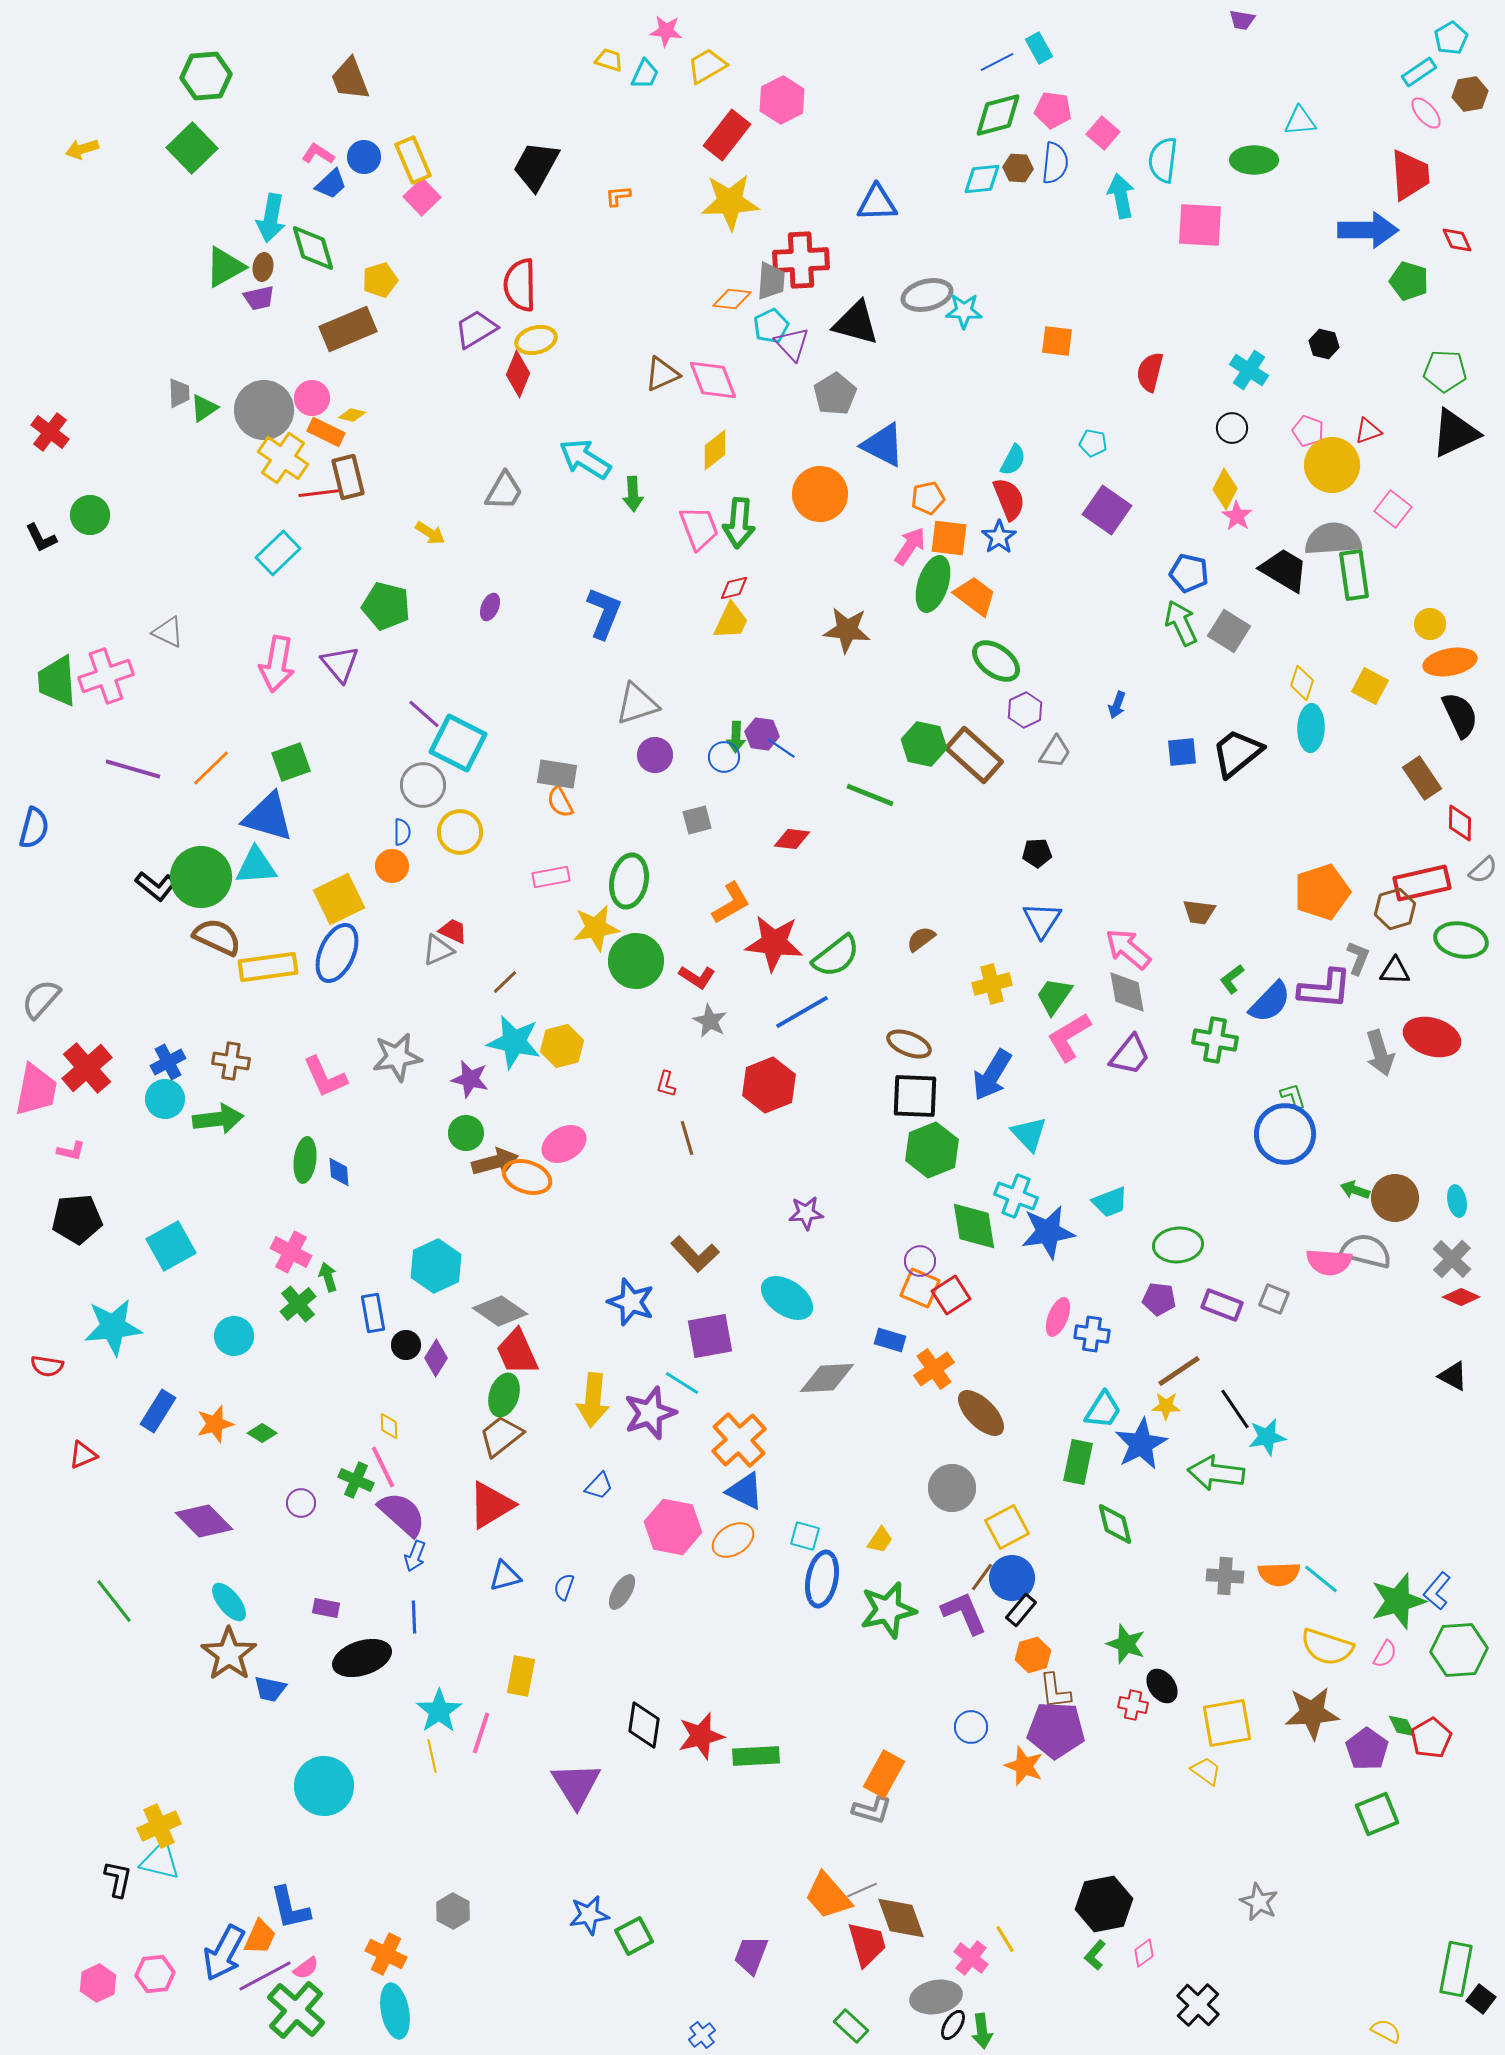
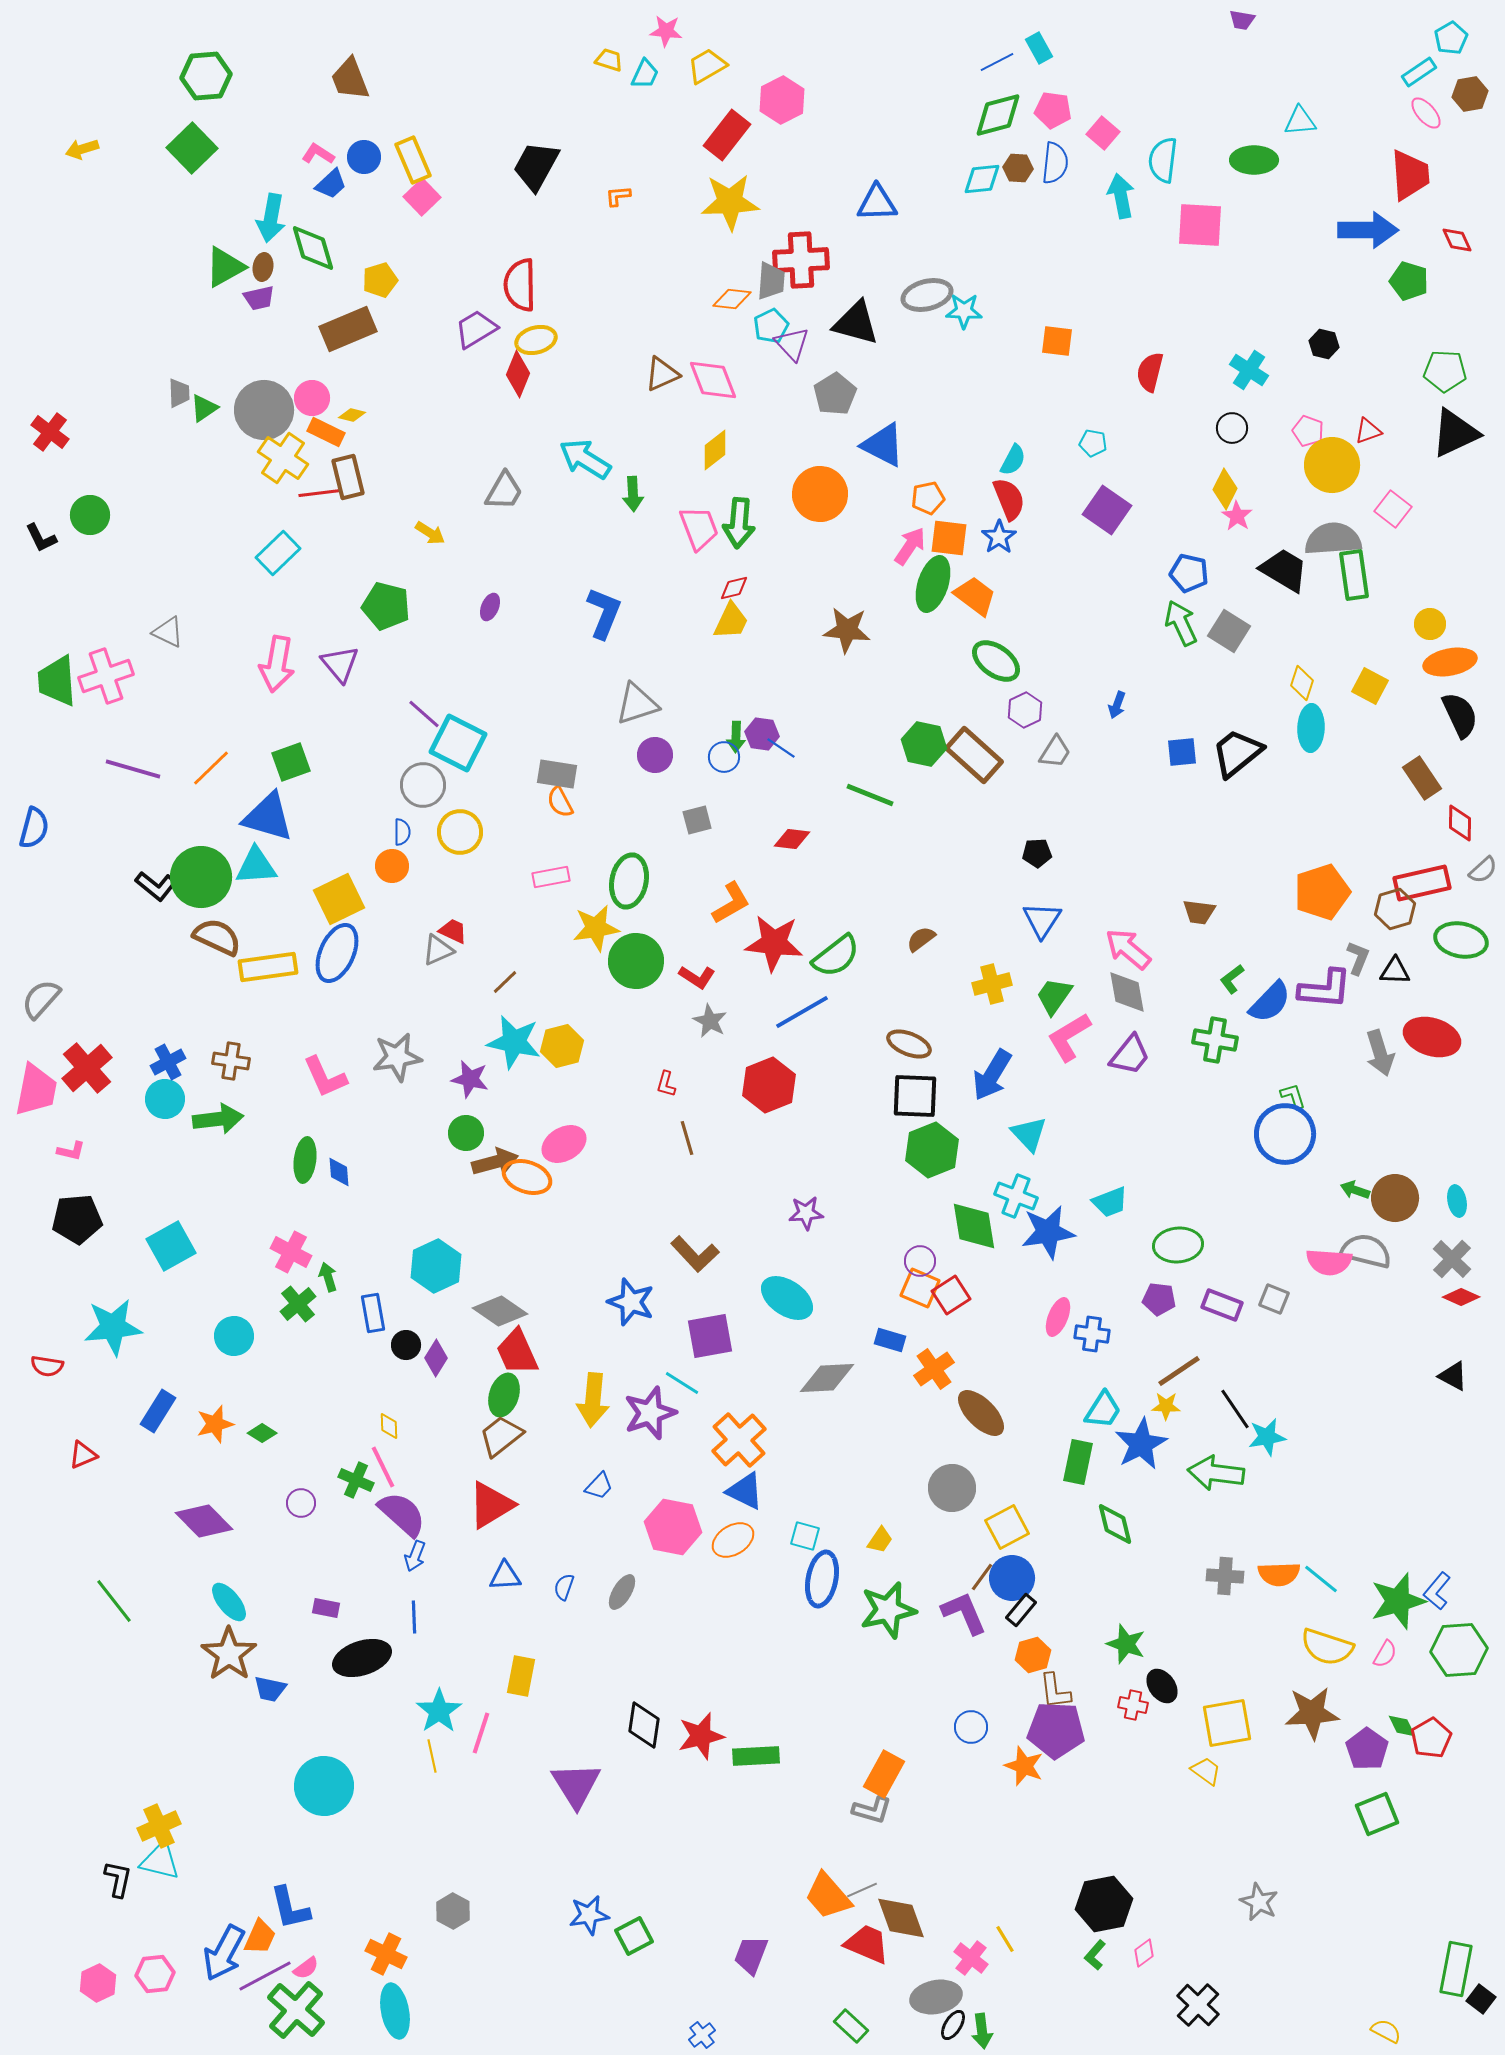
blue triangle at (505, 1576): rotated 12 degrees clockwise
red trapezoid at (867, 1944): rotated 51 degrees counterclockwise
